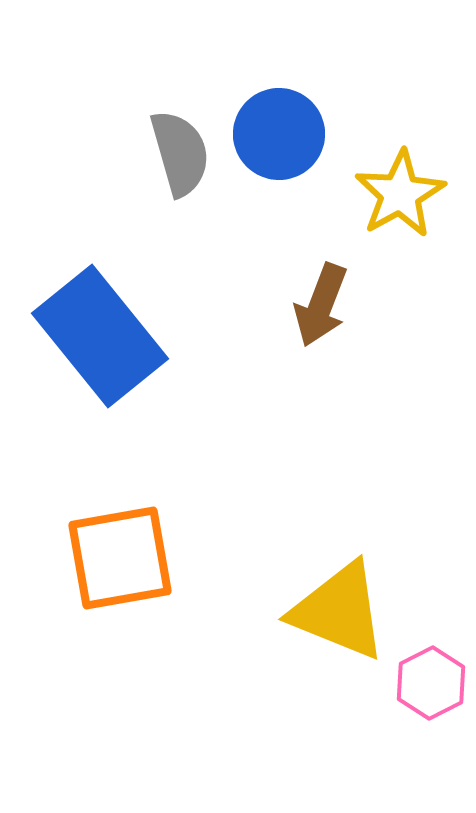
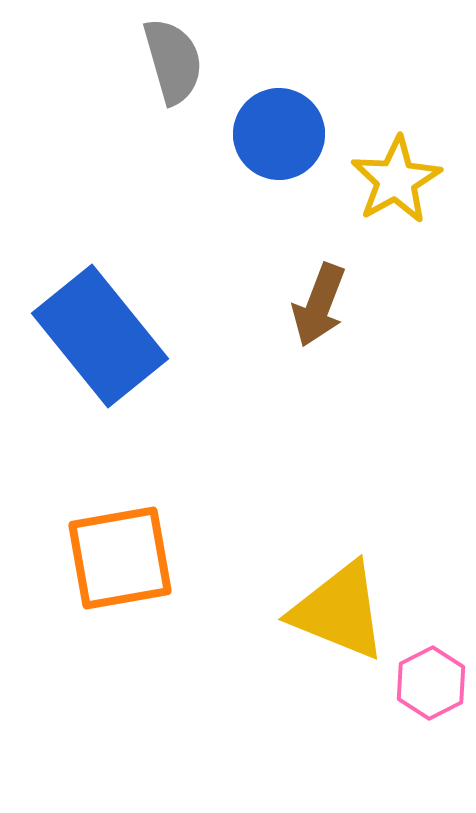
gray semicircle: moved 7 px left, 92 px up
yellow star: moved 4 px left, 14 px up
brown arrow: moved 2 px left
